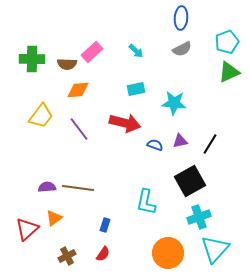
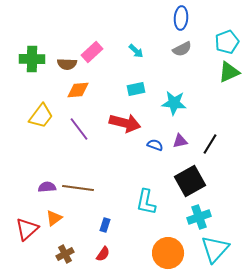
brown cross: moved 2 px left, 2 px up
